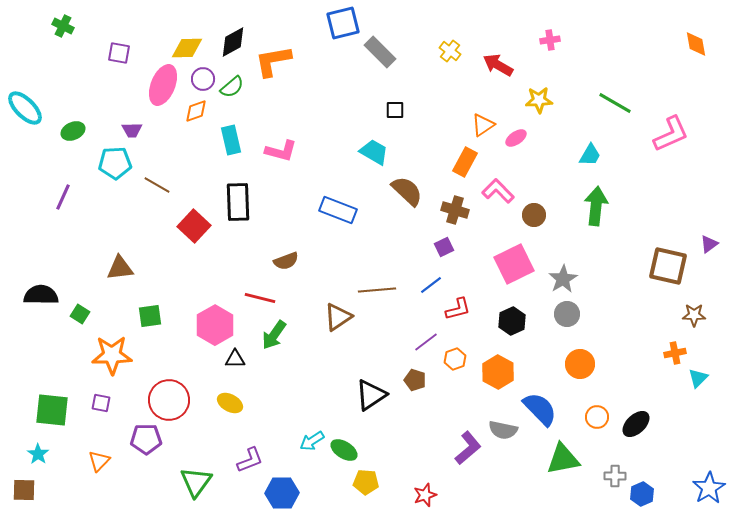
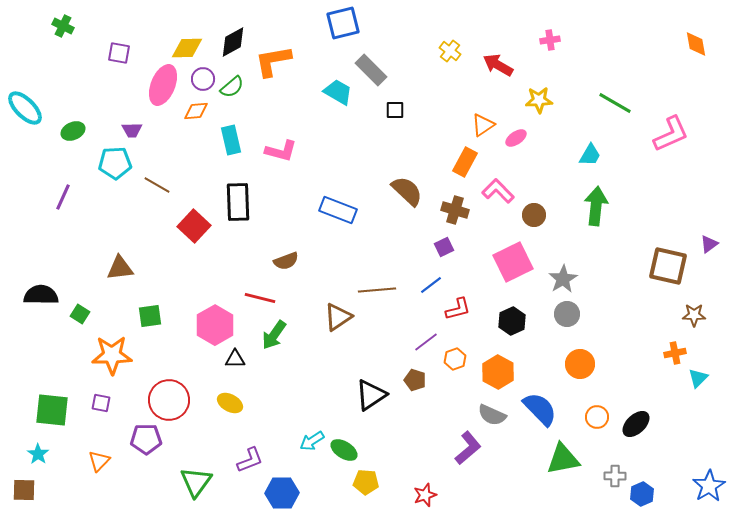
gray rectangle at (380, 52): moved 9 px left, 18 px down
orange diamond at (196, 111): rotated 15 degrees clockwise
cyan trapezoid at (374, 152): moved 36 px left, 60 px up
pink square at (514, 264): moved 1 px left, 2 px up
gray semicircle at (503, 430): moved 11 px left, 15 px up; rotated 12 degrees clockwise
blue star at (709, 488): moved 2 px up
